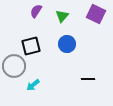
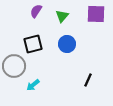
purple square: rotated 24 degrees counterclockwise
black square: moved 2 px right, 2 px up
black line: moved 1 px down; rotated 64 degrees counterclockwise
